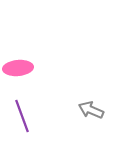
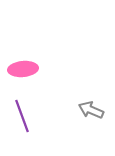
pink ellipse: moved 5 px right, 1 px down
